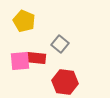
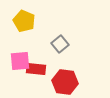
gray square: rotated 12 degrees clockwise
red rectangle: moved 11 px down
